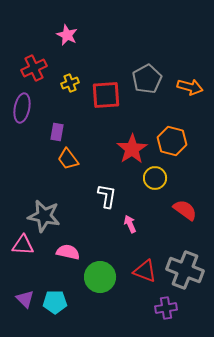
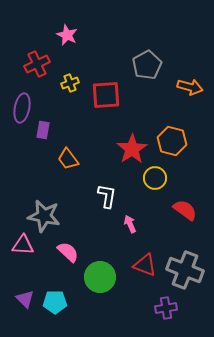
red cross: moved 3 px right, 4 px up
gray pentagon: moved 14 px up
purple rectangle: moved 14 px left, 2 px up
pink semicircle: rotated 30 degrees clockwise
red triangle: moved 6 px up
